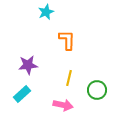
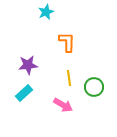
orange L-shape: moved 2 px down
yellow line: rotated 21 degrees counterclockwise
green circle: moved 3 px left, 3 px up
cyan rectangle: moved 2 px right, 1 px up
pink arrow: rotated 18 degrees clockwise
